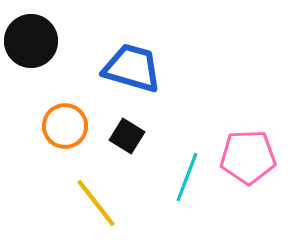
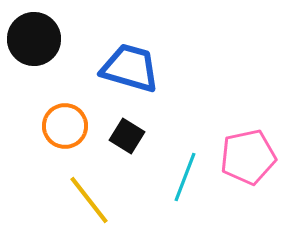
black circle: moved 3 px right, 2 px up
blue trapezoid: moved 2 px left
pink pentagon: rotated 10 degrees counterclockwise
cyan line: moved 2 px left
yellow line: moved 7 px left, 3 px up
